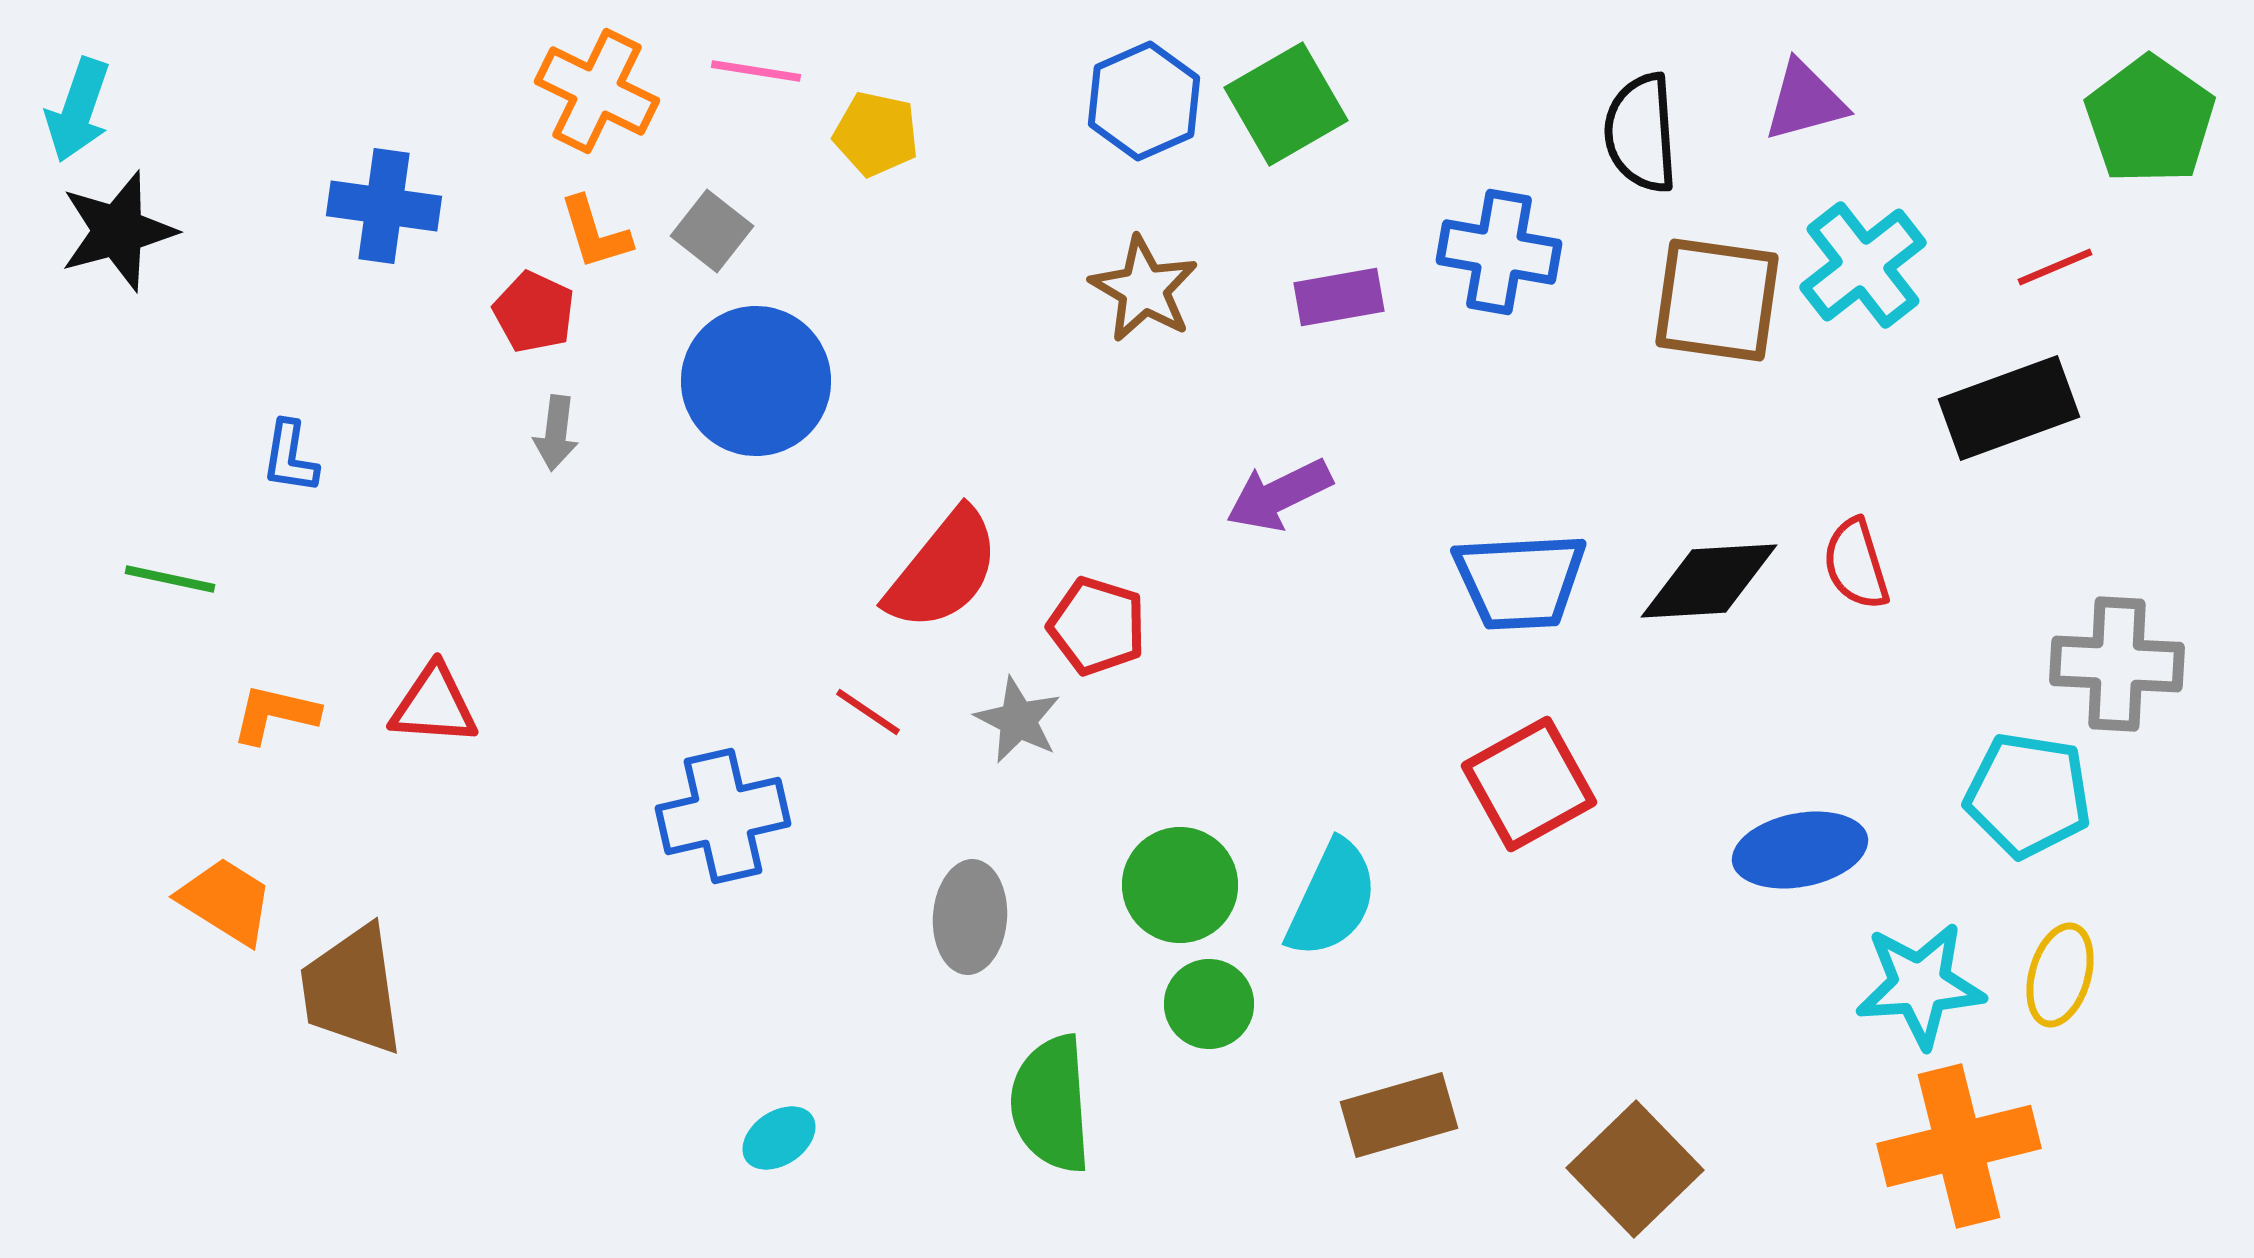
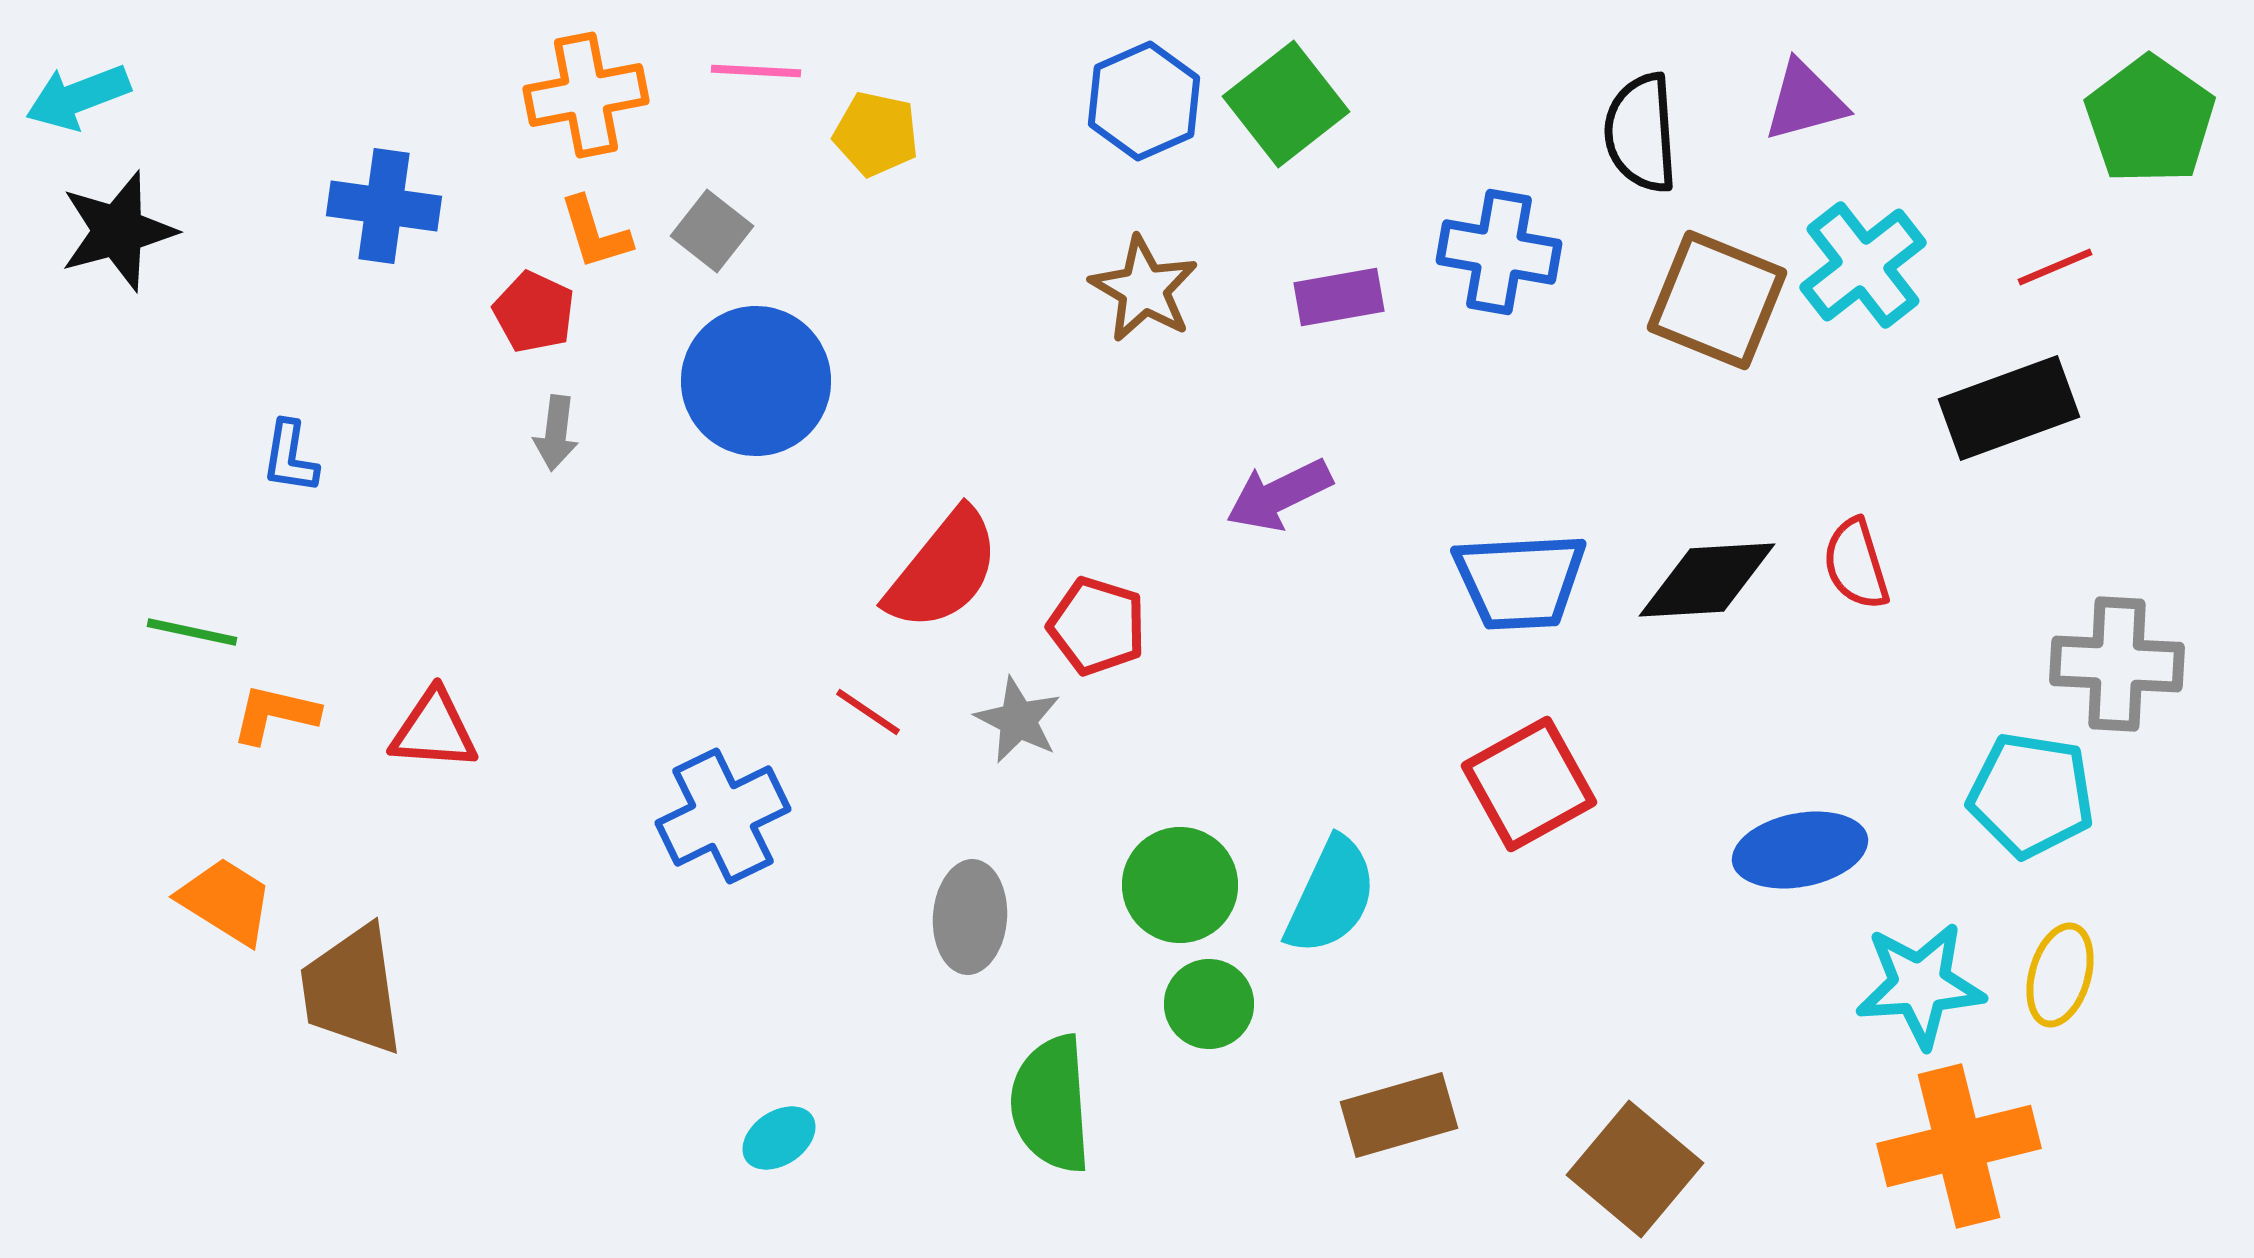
pink line at (756, 71): rotated 6 degrees counterclockwise
orange cross at (597, 91): moved 11 px left, 4 px down; rotated 37 degrees counterclockwise
green square at (1286, 104): rotated 8 degrees counterclockwise
cyan arrow at (78, 110): moved 13 px up; rotated 50 degrees clockwise
brown square at (1717, 300): rotated 14 degrees clockwise
green line at (170, 579): moved 22 px right, 53 px down
black diamond at (1709, 581): moved 2 px left, 1 px up
red triangle at (434, 705): moved 25 px down
cyan pentagon at (2028, 795): moved 3 px right
blue cross at (723, 816): rotated 13 degrees counterclockwise
cyan semicircle at (1332, 899): moved 1 px left, 3 px up
brown square at (1635, 1169): rotated 6 degrees counterclockwise
